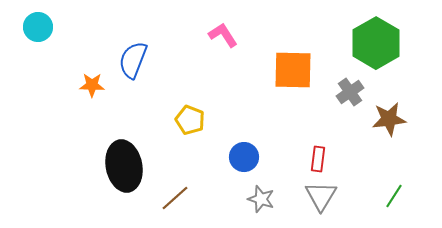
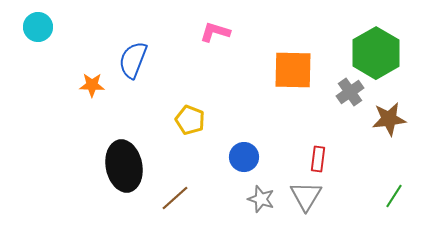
pink L-shape: moved 8 px left, 3 px up; rotated 40 degrees counterclockwise
green hexagon: moved 10 px down
gray triangle: moved 15 px left
